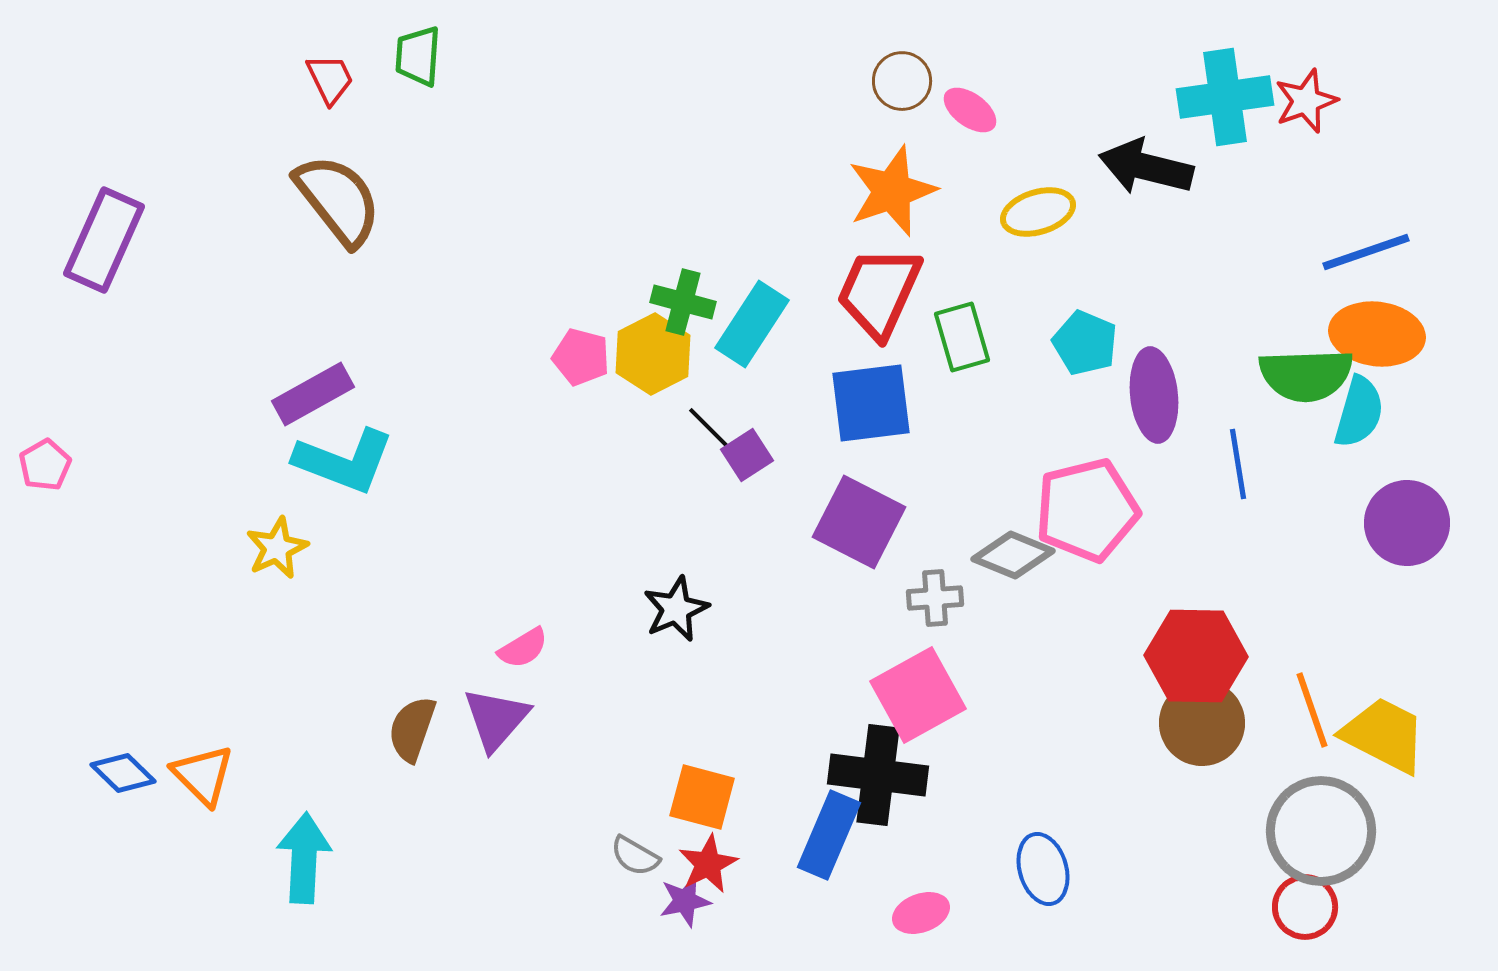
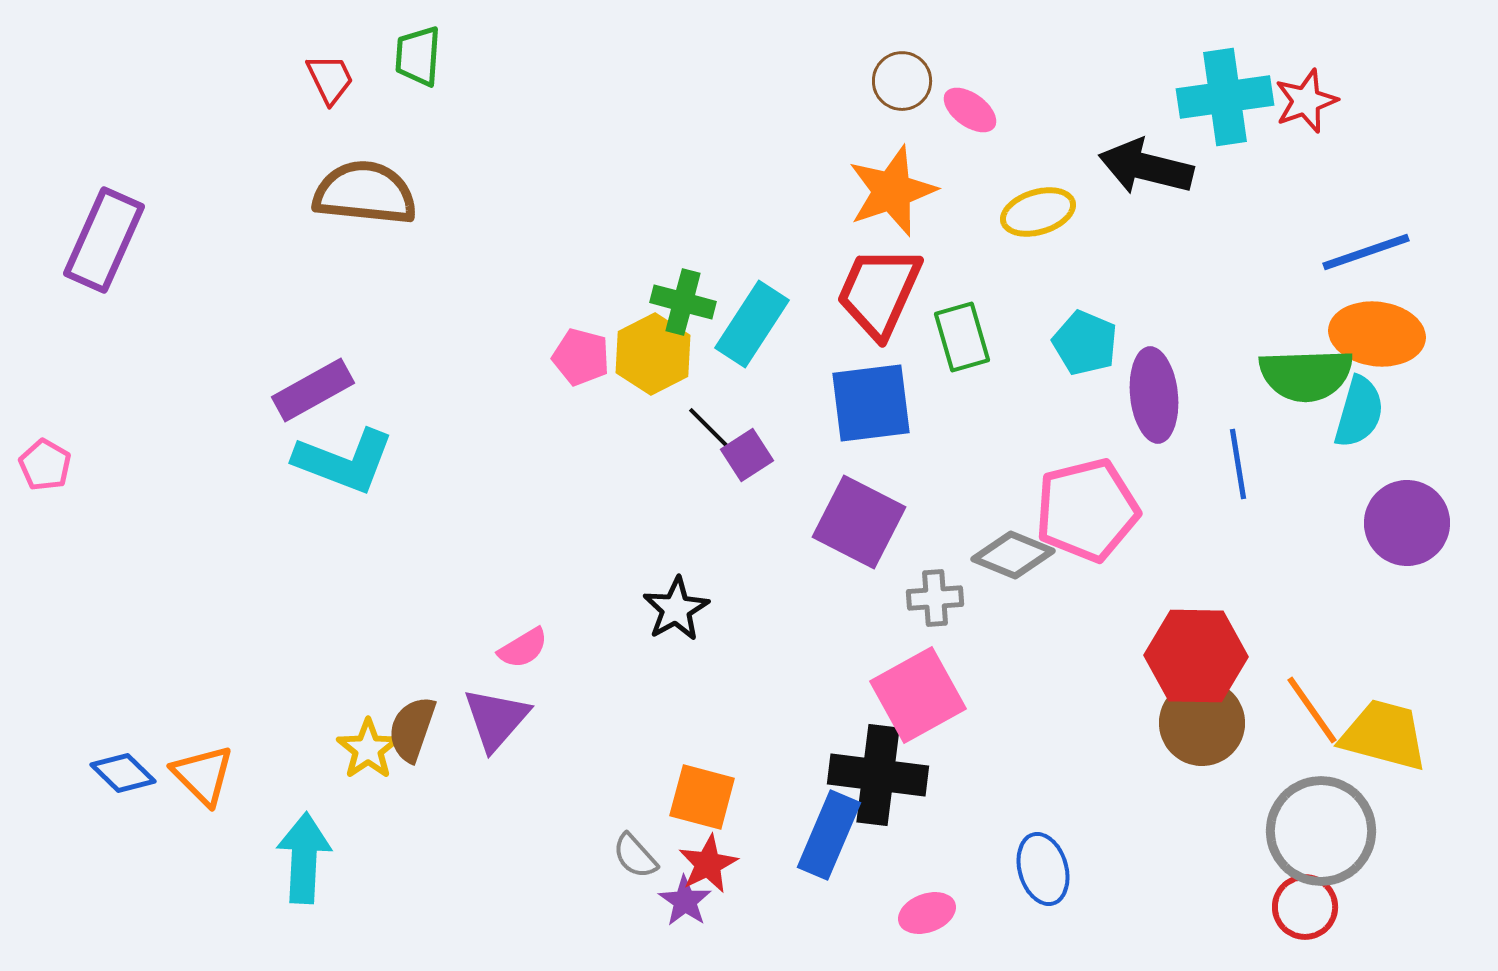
brown semicircle at (338, 200): moved 27 px right, 7 px up; rotated 46 degrees counterclockwise
purple rectangle at (313, 394): moved 4 px up
pink pentagon at (45, 465): rotated 12 degrees counterclockwise
yellow star at (277, 548): moved 91 px right, 201 px down; rotated 10 degrees counterclockwise
black star at (676, 609): rotated 6 degrees counterclockwise
orange line at (1312, 710): rotated 16 degrees counterclockwise
yellow trapezoid at (1384, 735): rotated 12 degrees counterclockwise
gray semicircle at (635, 856): rotated 18 degrees clockwise
purple star at (685, 901): rotated 26 degrees counterclockwise
pink ellipse at (921, 913): moved 6 px right
